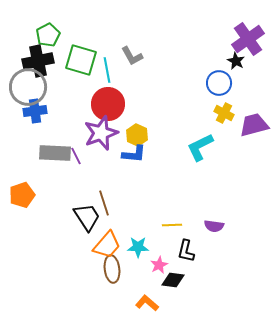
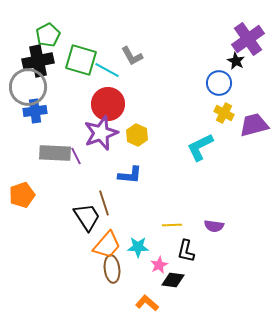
cyan line: rotated 50 degrees counterclockwise
blue L-shape: moved 4 px left, 21 px down
